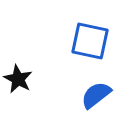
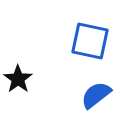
black star: rotated 8 degrees clockwise
